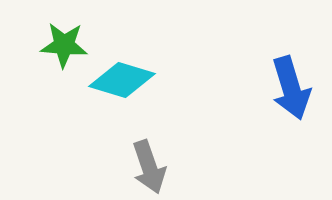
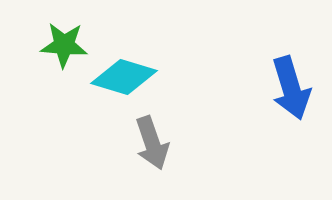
cyan diamond: moved 2 px right, 3 px up
gray arrow: moved 3 px right, 24 px up
